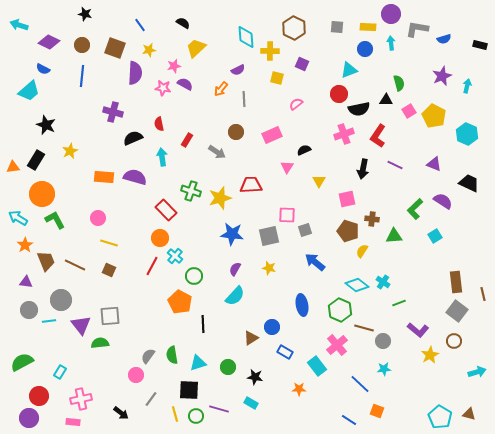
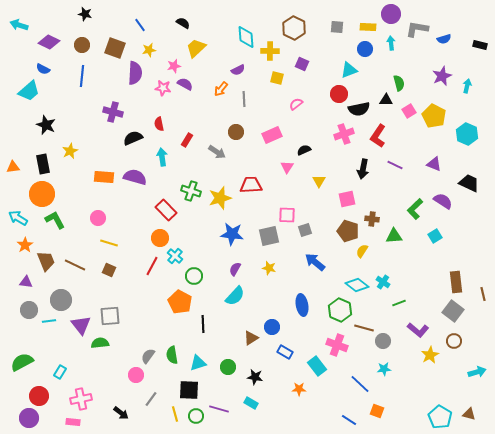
black rectangle at (36, 160): moved 7 px right, 4 px down; rotated 42 degrees counterclockwise
gray square at (457, 311): moved 4 px left
pink cross at (337, 345): rotated 30 degrees counterclockwise
